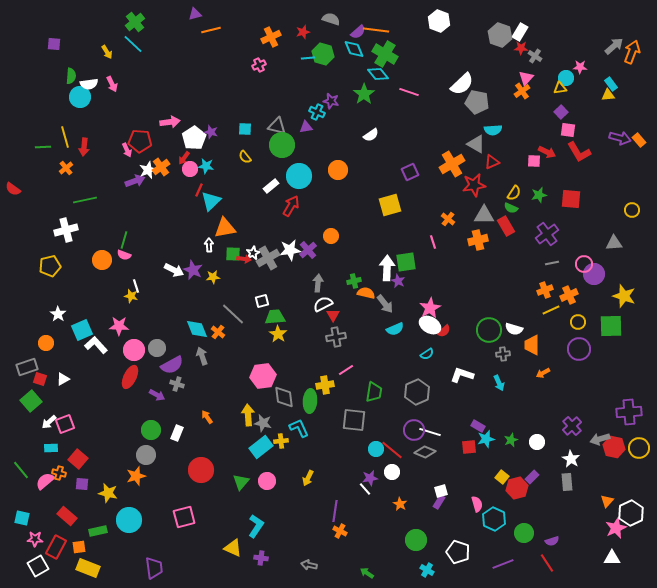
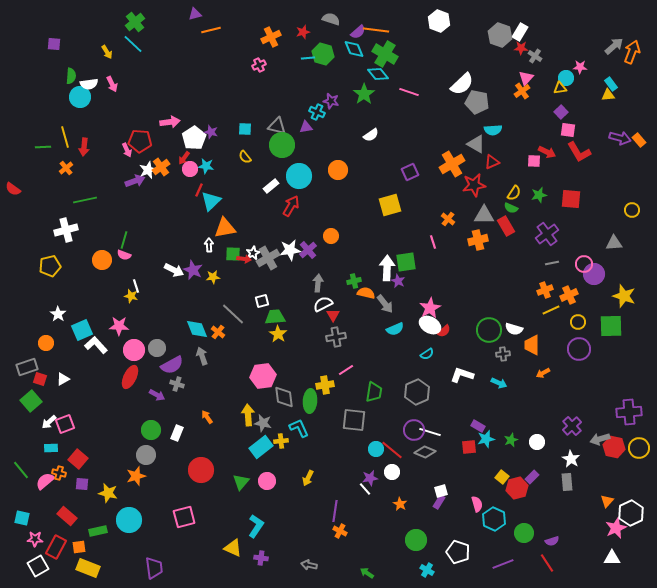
cyan arrow at (499, 383): rotated 42 degrees counterclockwise
